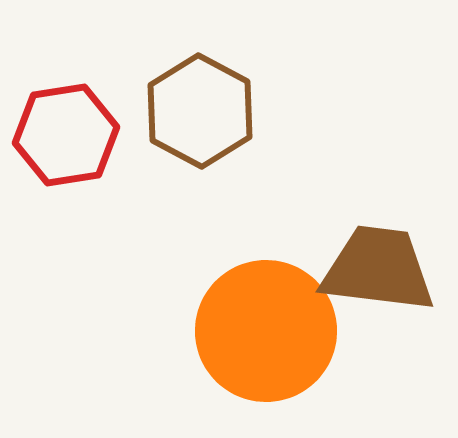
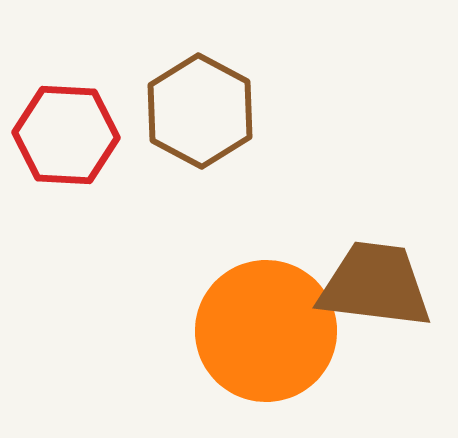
red hexagon: rotated 12 degrees clockwise
brown trapezoid: moved 3 px left, 16 px down
